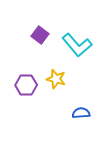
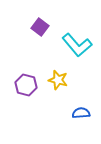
purple square: moved 8 px up
yellow star: moved 2 px right, 1 px down
purple hexagon: rotated 15 degrees clockwise
